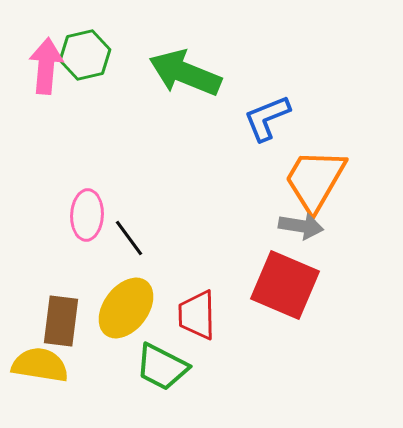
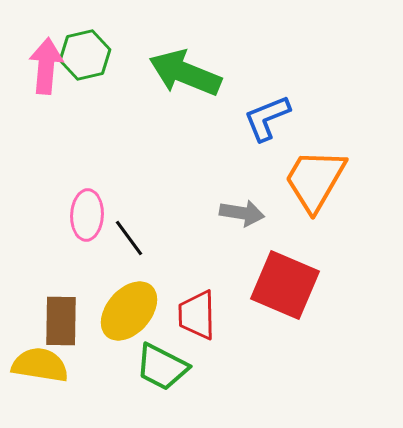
gray arrow: moved 59 px left, 13 px up
yellow ellipse: moved 3 px right, 3 px down; rotated 4 degrees clockwise
brown rectangle: rotated 6 degrees counterclockwise
